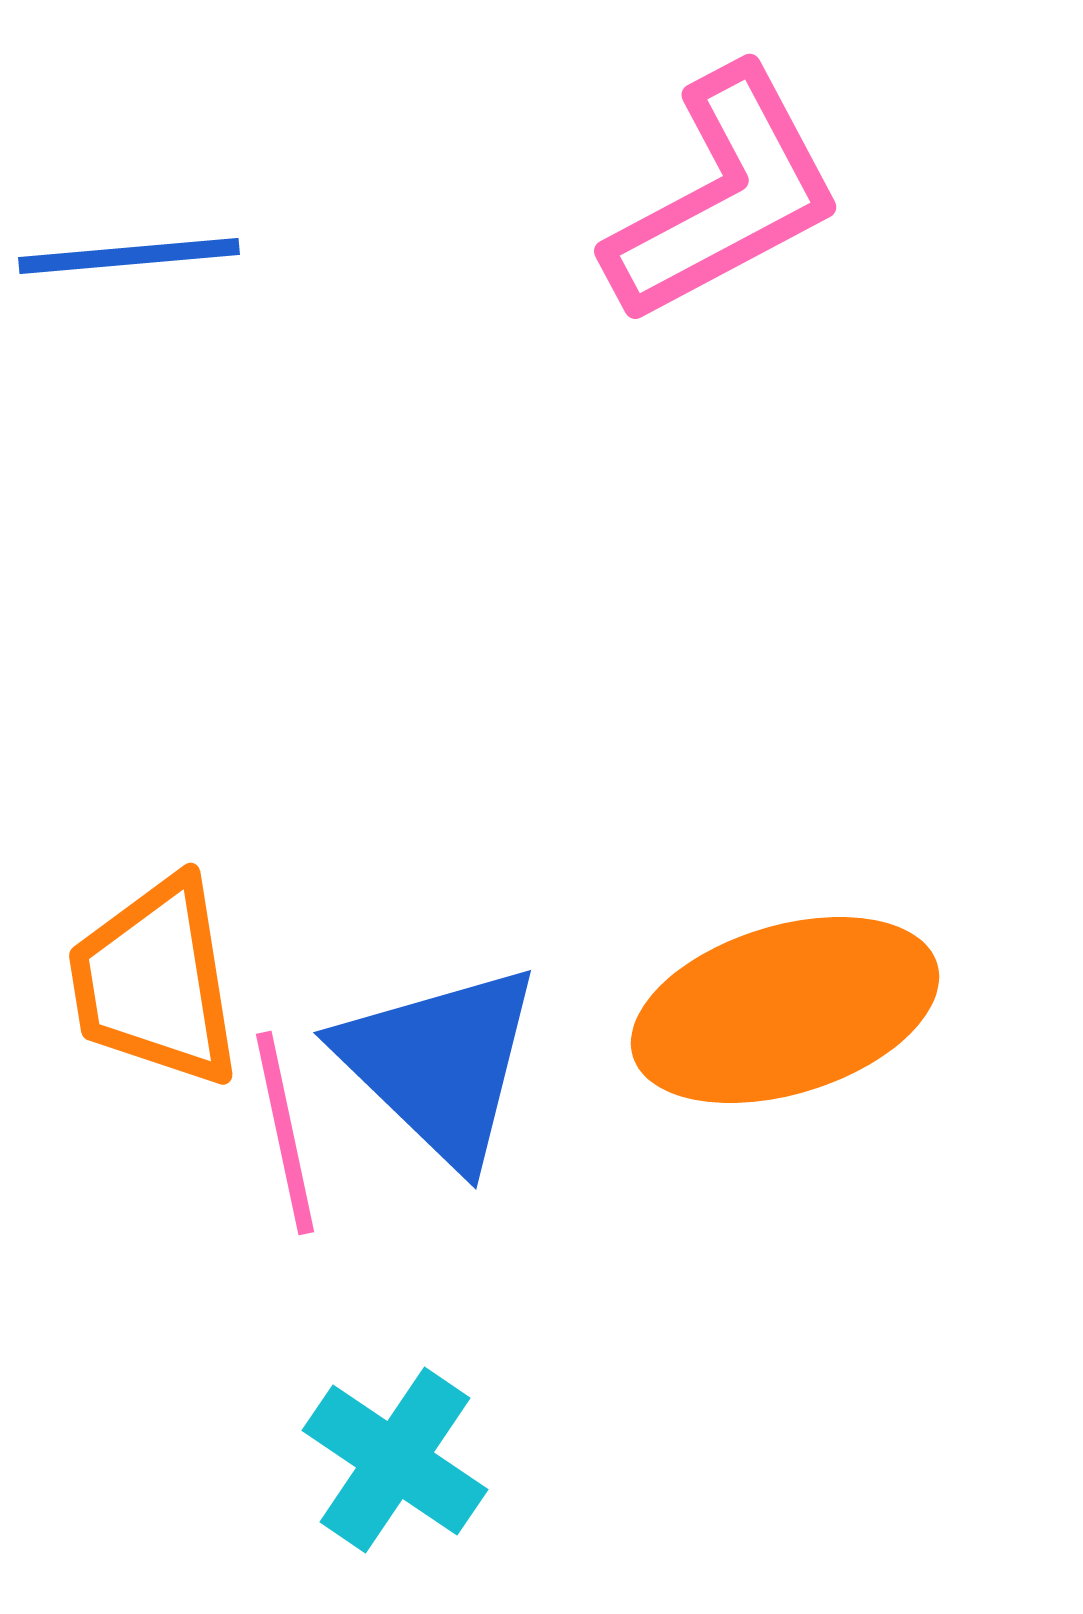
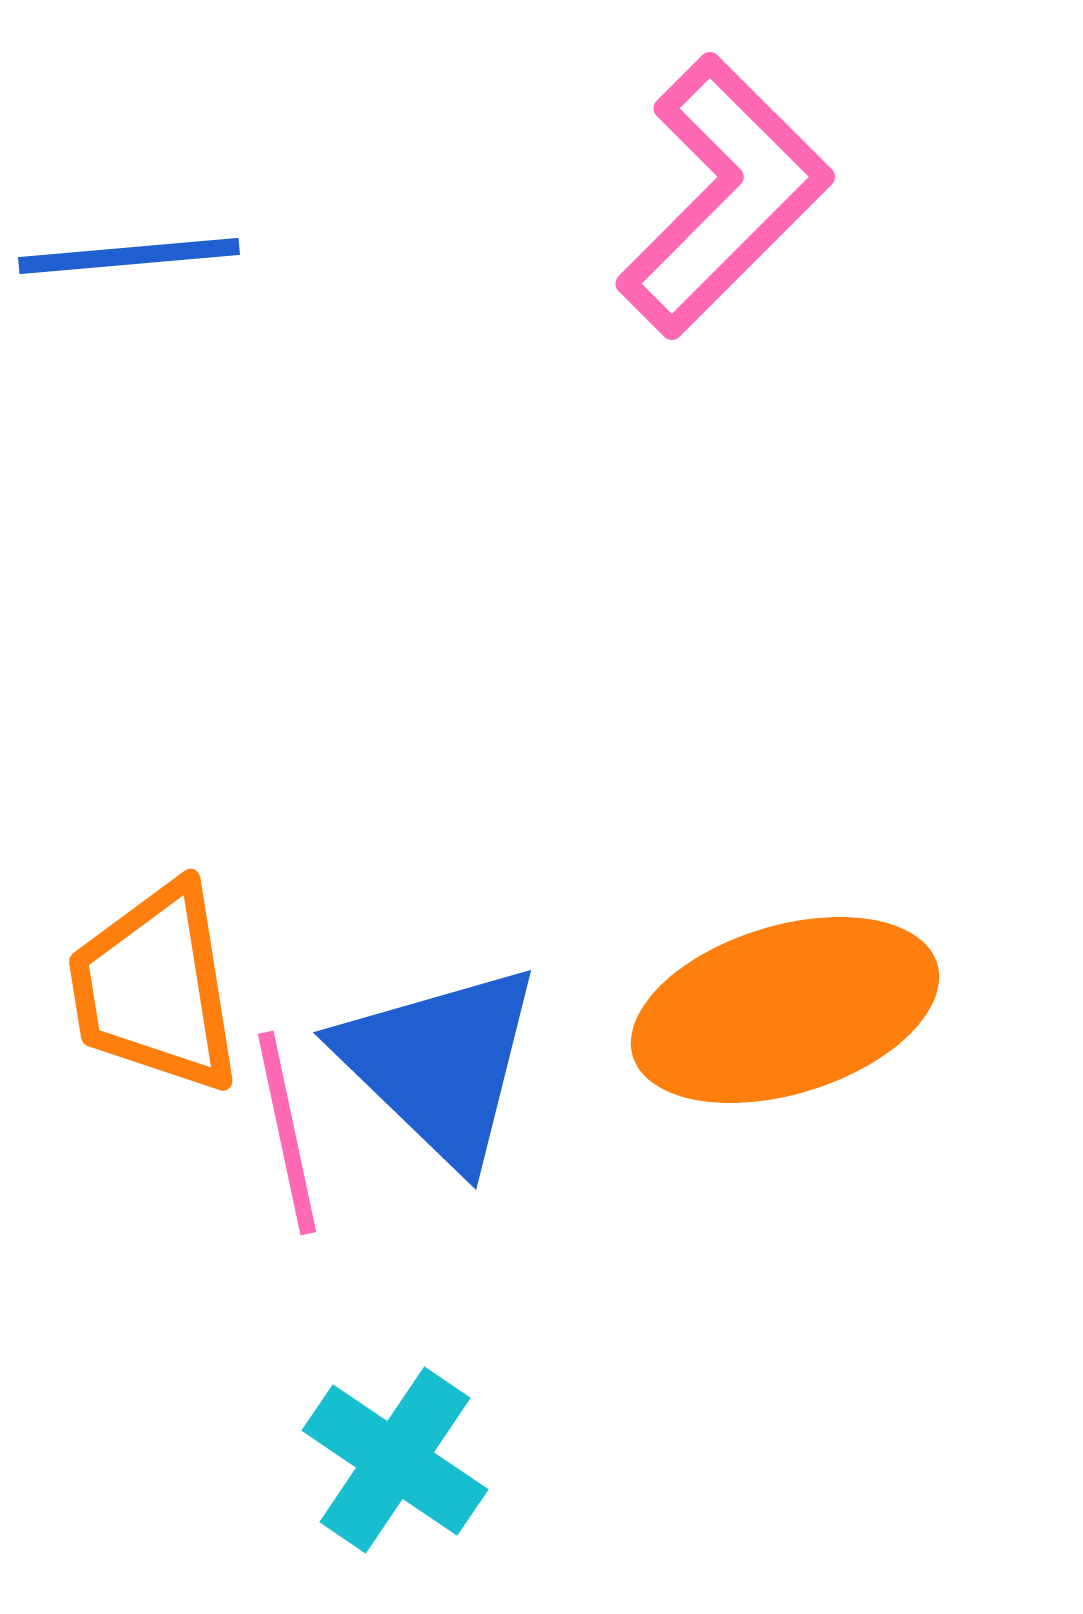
pink L-shape: rotated 17 degrees counterclockwise
orange trapezoid: moved 6 px down
pink line: moved 2 px right
